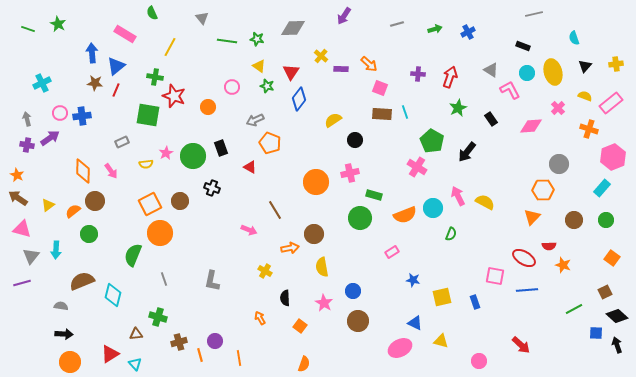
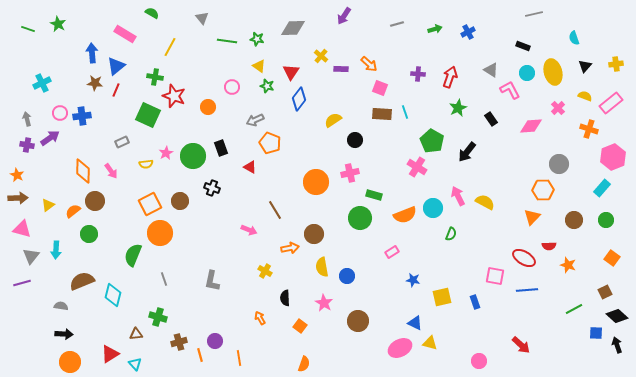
green semicircle at (152, 13): rotated 144 degrees clockwise
green square at (148, 115): rotated 15 degrees clockwise
brown arrow at (18, 198): rotated 144 degrees clockwise
orange star at (563, 265): moved 5 px right
blue circle at (353, 291): moved 6 px left, 15 px up
yellow triangle at (441, 341): moved 11 px left, 2 px down
